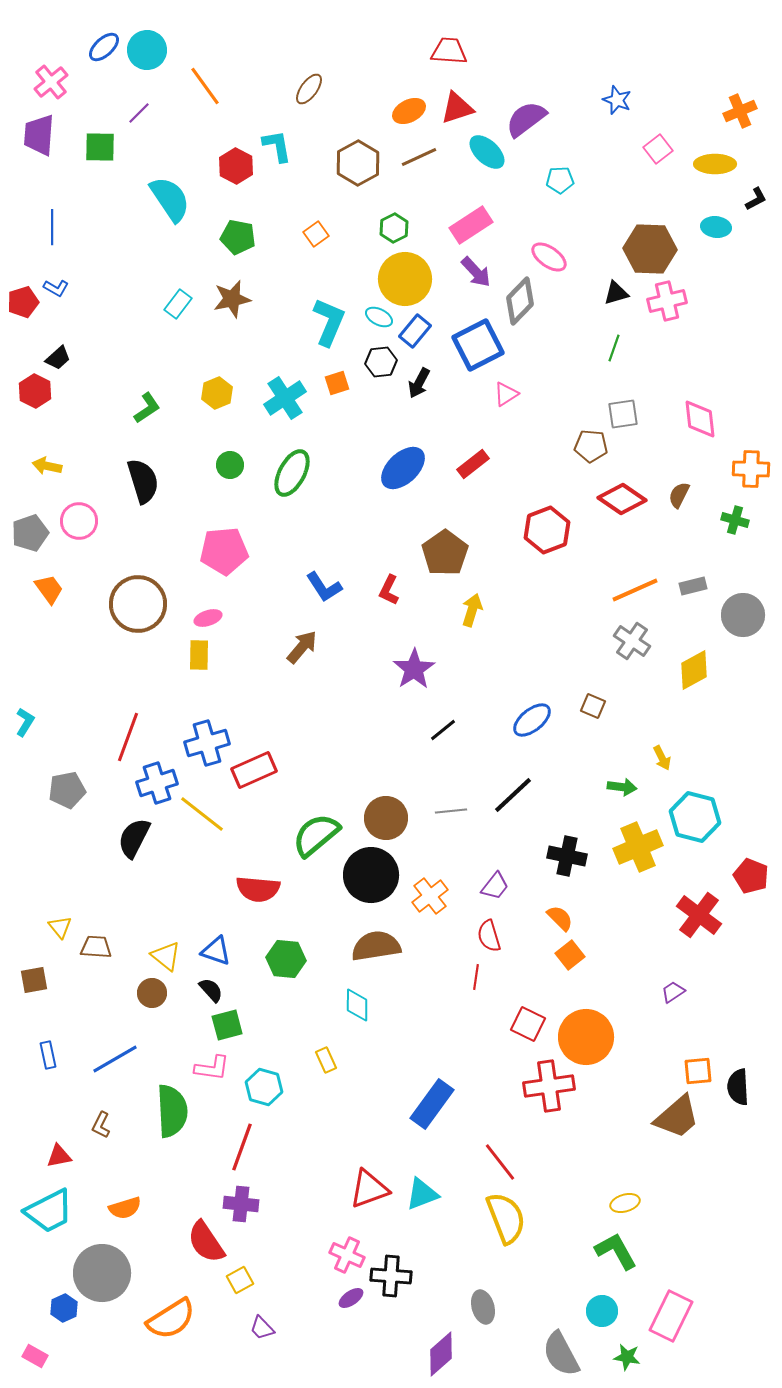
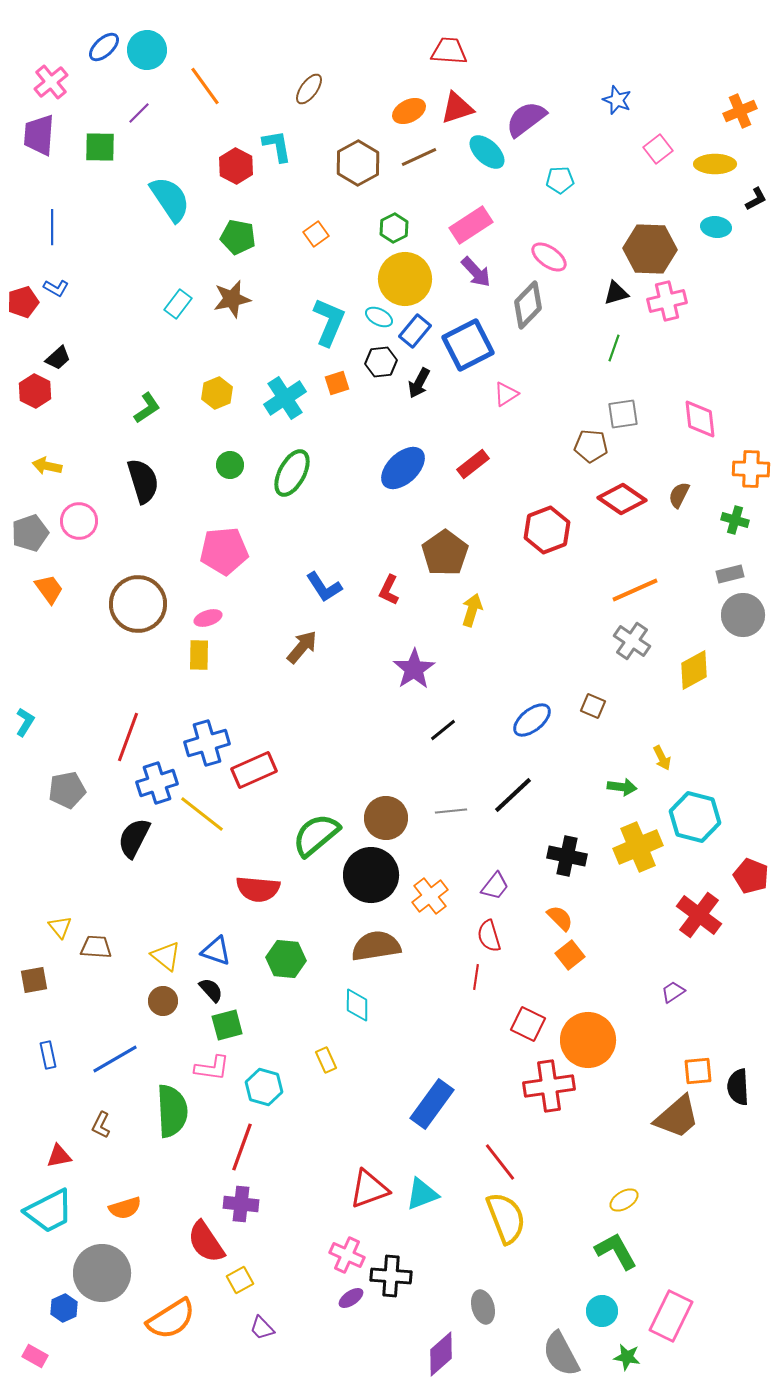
gray diamond at (520, 301): moved 8 px right, 4 px down
blue square at (478, 345): moved 10 px left
gray rectangle at (693, 586): moved 37 px right, 12 px up
brown circle at (152, 993): moved 11 px right, 8 px down
orange circle at (586, 1037): moved 2 px right, 3 px down
yellow ellipse at (625, 1203): moved 1 px left, 3 px up; rotated 16 degrees counterclockwise
